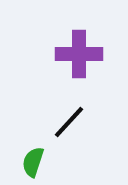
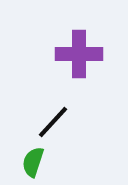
black line: moved 16 px left
